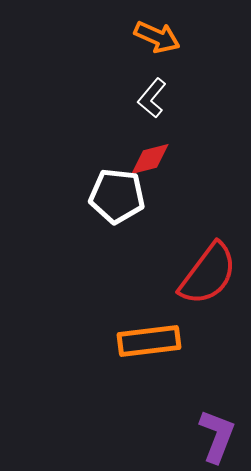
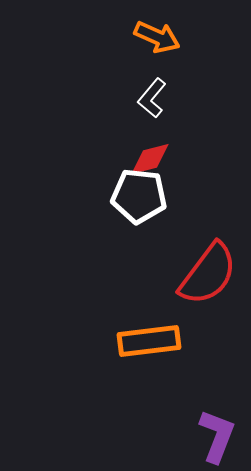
white pentagon: moved 22 px right
